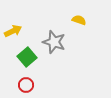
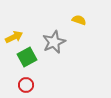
yellow arrow: moved 1 px right, 6 px down
gray star: rotated 30 degrees clockwise
green square: rotated 12 degrees clockwise
